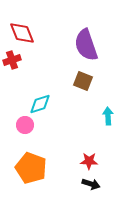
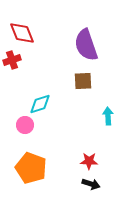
brown square: rotated 24 degrees counterclockwise
